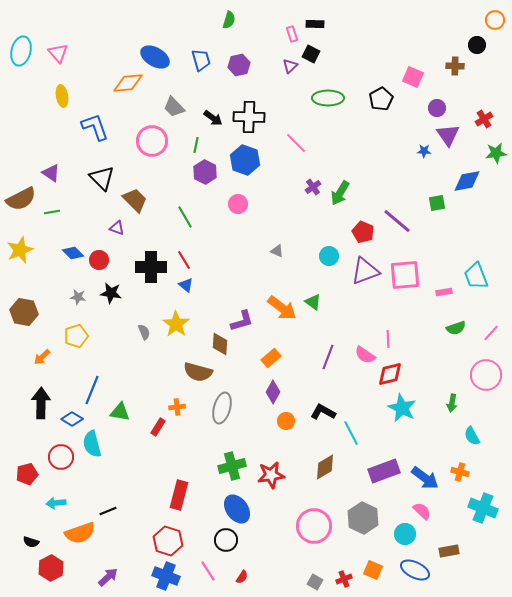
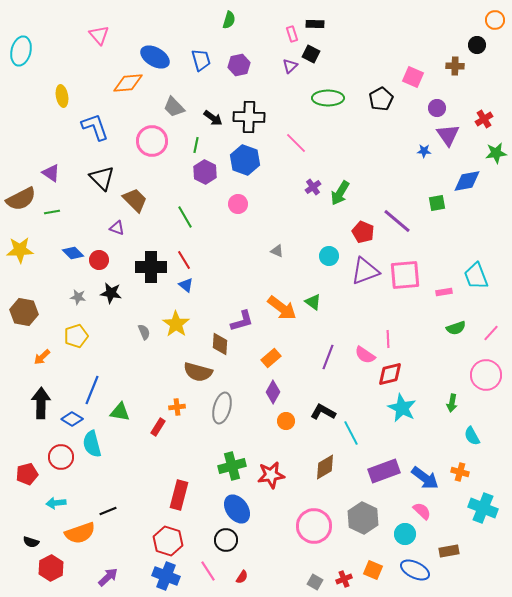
pink triangle at (58, 53): moved 41 px right, 18 px up
yellow star at (20, 250): rotated 20 degrees clockwise
